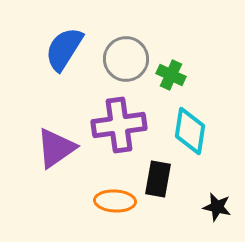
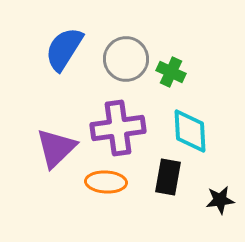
green cross: moved 3 px up
purple cross: moved 1 px left, 3 px down
cyan diamond: rotated 12 degrees counterclockwise
purple triangle: rotated 9 degrees counterclockwise
black rectangle: moved 10 px right, 2 px up
orange ellipse: moved 9 px left, 19 px up
black star: moved 3 px right, 7 px up; rotated 20 degrees counterclockwise
